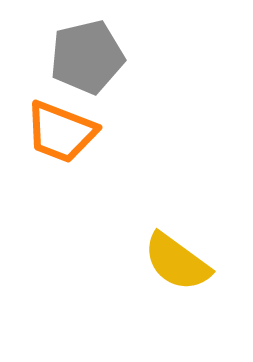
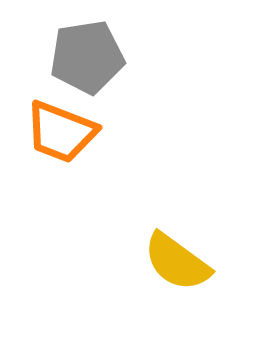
gray pentagon: rotated 4 degrees clockwise
